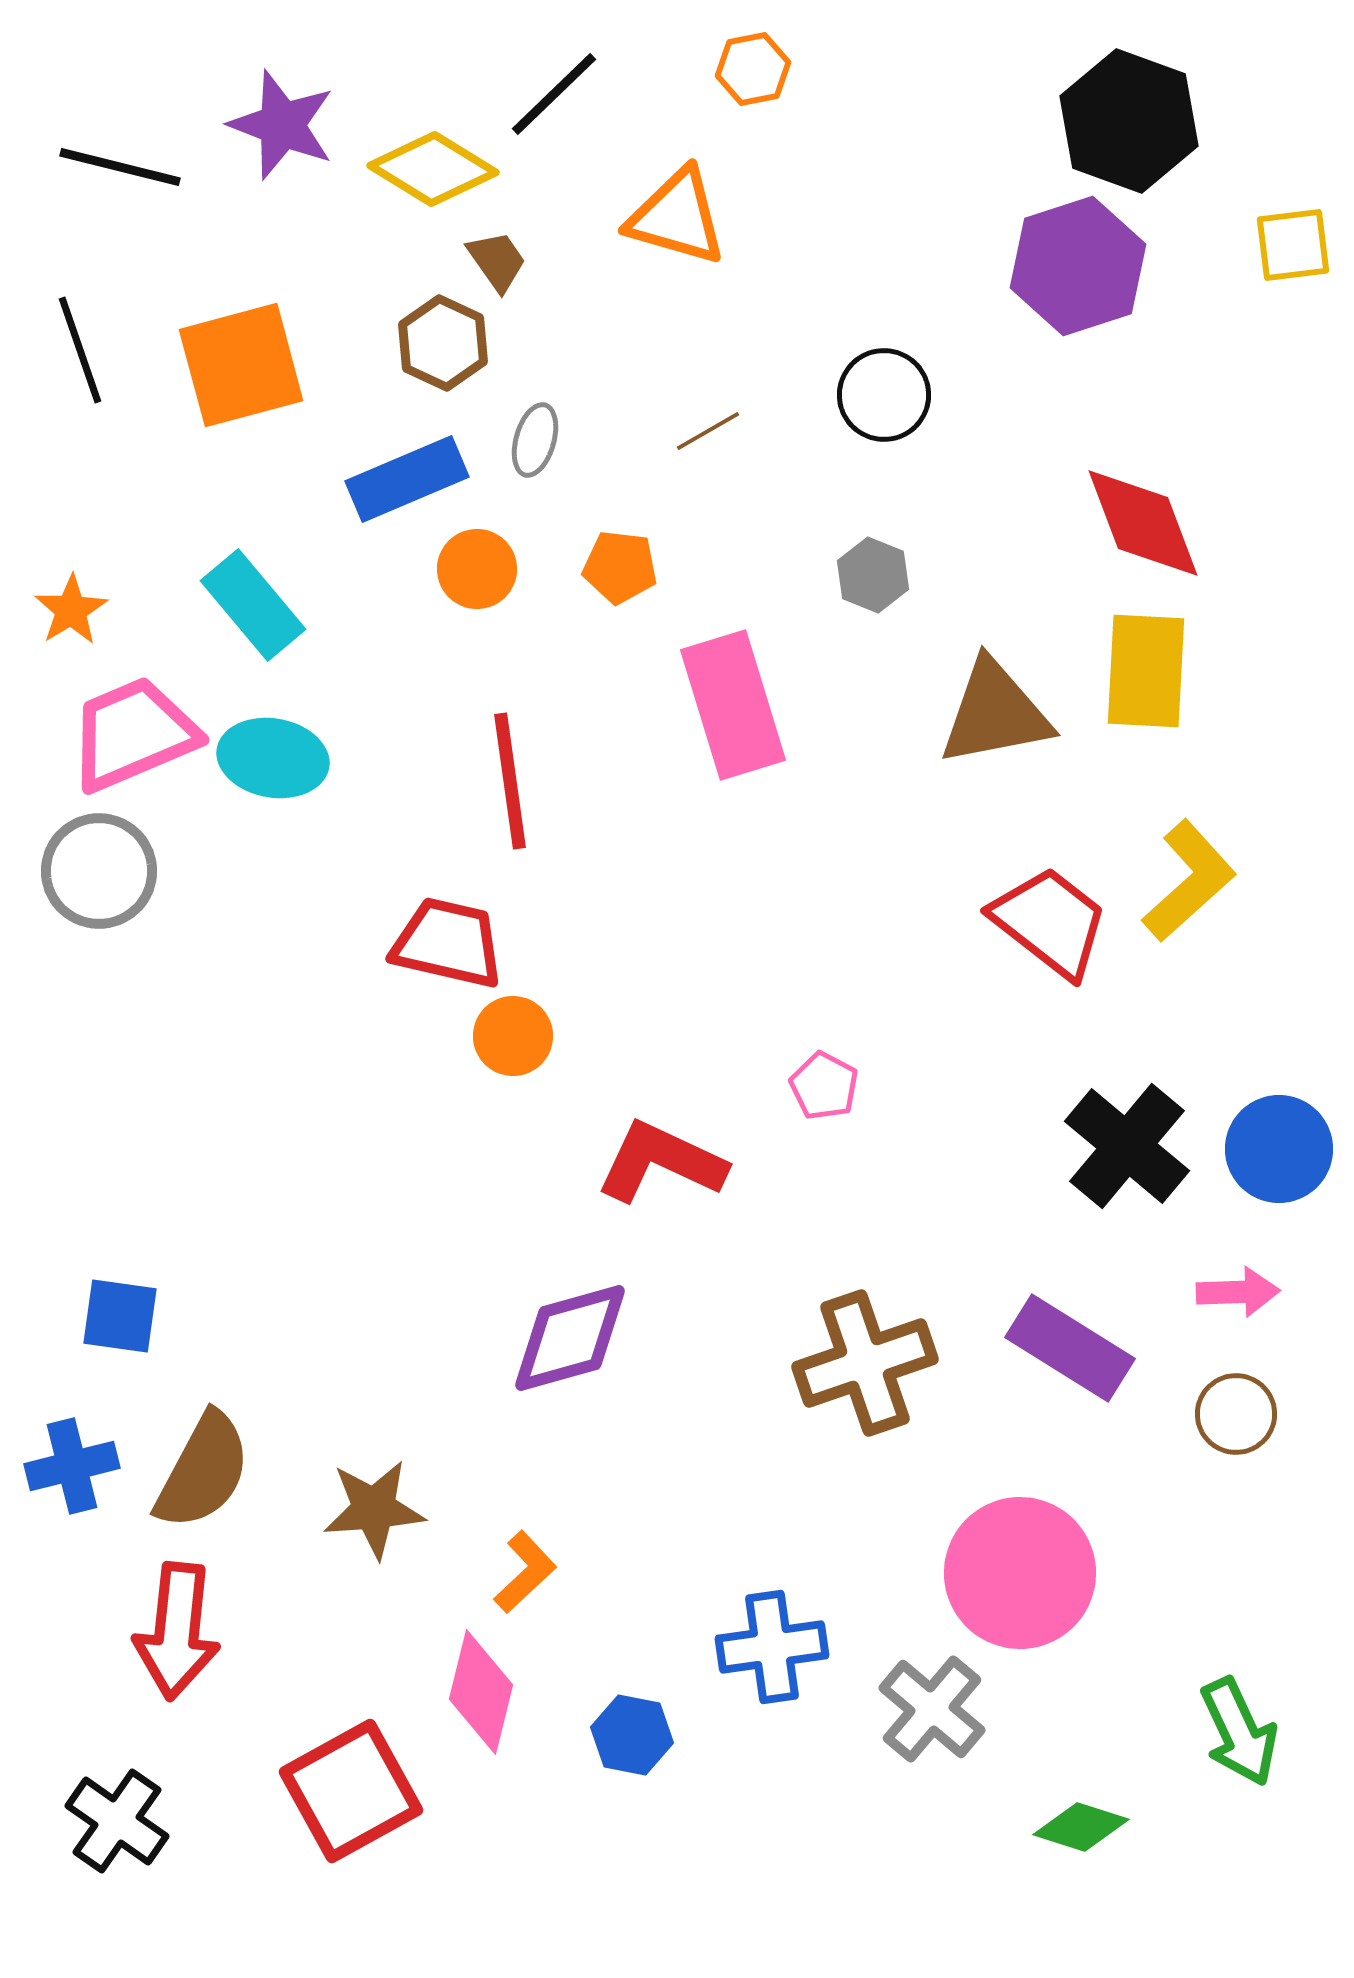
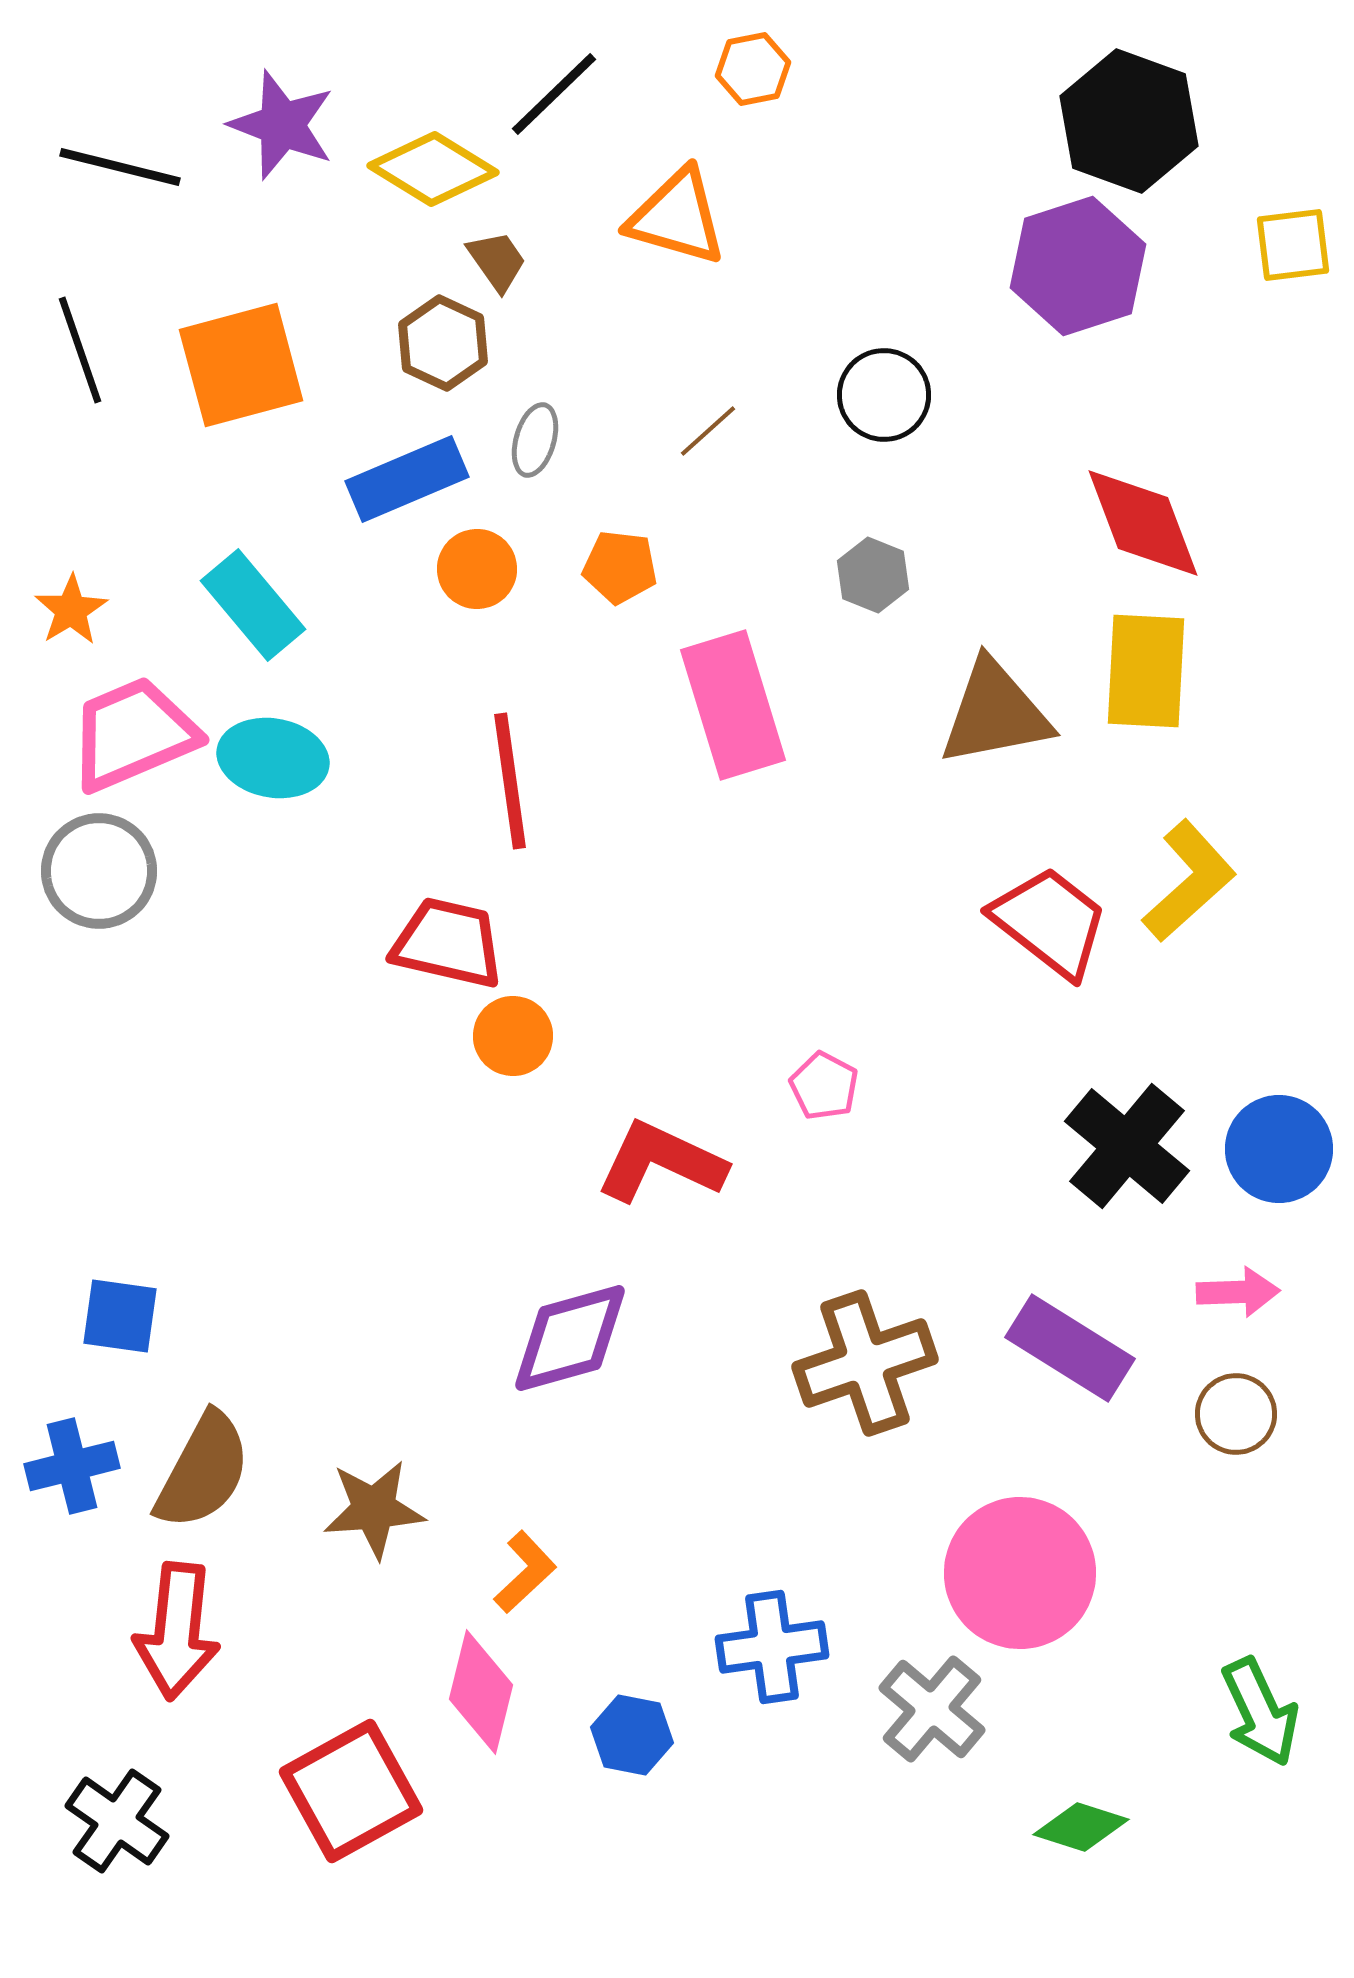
brown line at (708, 431): rotated 12 degrees counterclockwise
green arrow at (1239, 1732): moved 21 px right, 20 px up
